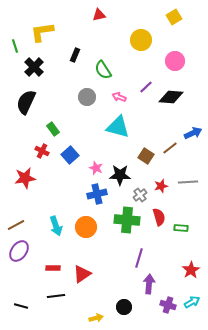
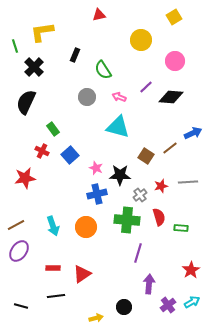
cyan arrow at (56, 226): moved 3 px left
purple line at (139, 258): moved 1 px left, 5 px up
purple cross at (168, 305): rotated 35 degrees clockwise
